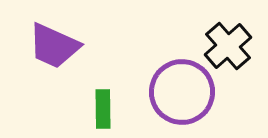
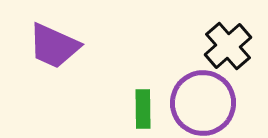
purple circle: moved 21 px right, 11 px down
green rectangle: moved 40 px right
